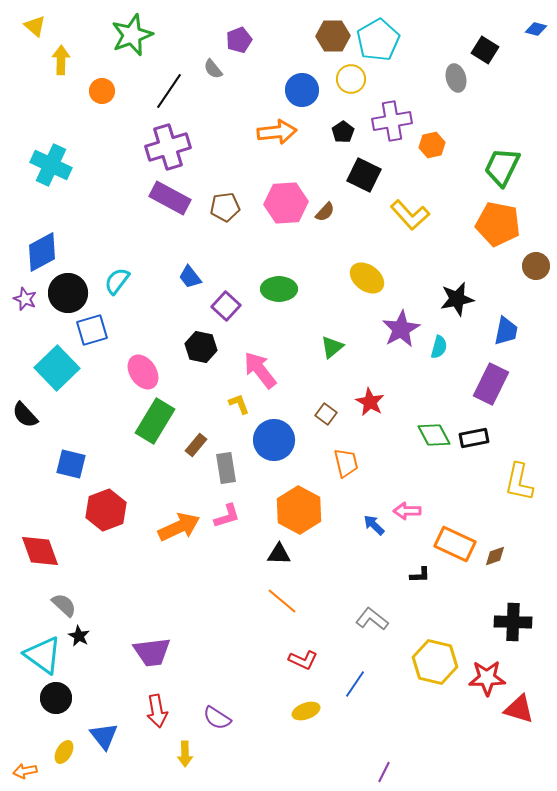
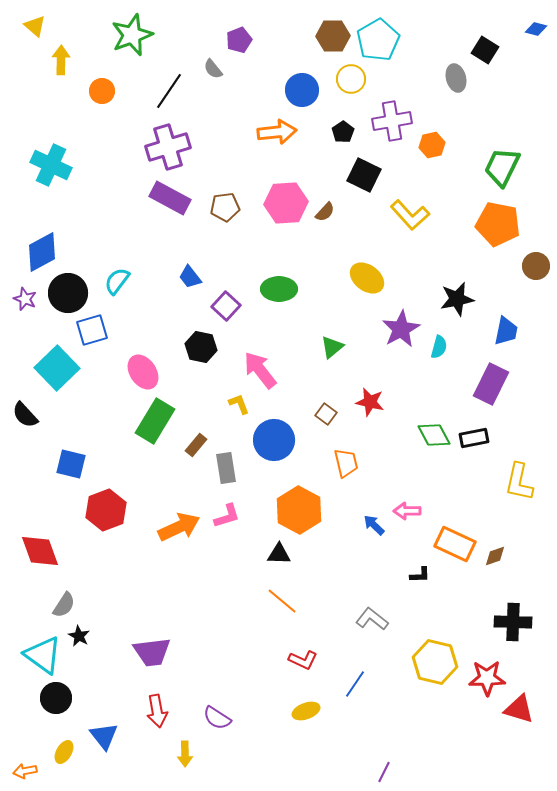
red star at (370, 402): rotated 16 degrees counterclockwise
gray semicircle at (64, 605): rotated 80 degrees clockwise
